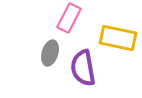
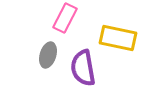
pink rectangle: moved 4 px left
gray ellipse: moved 2 px left, 2 px down
